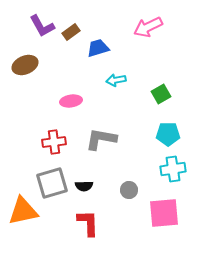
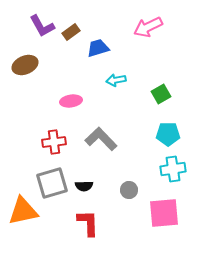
gray L-shape: rotated 36 degrees clockwise
